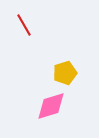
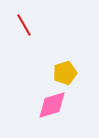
pink diamond: moved 1 px right, 1 px up
